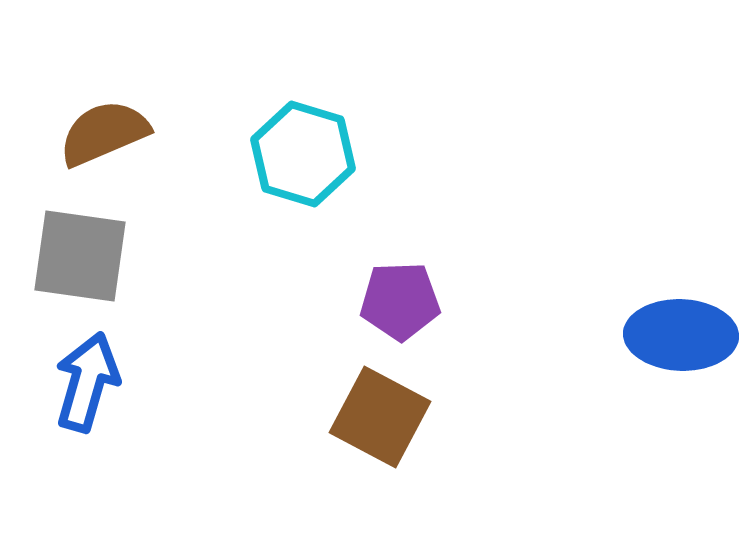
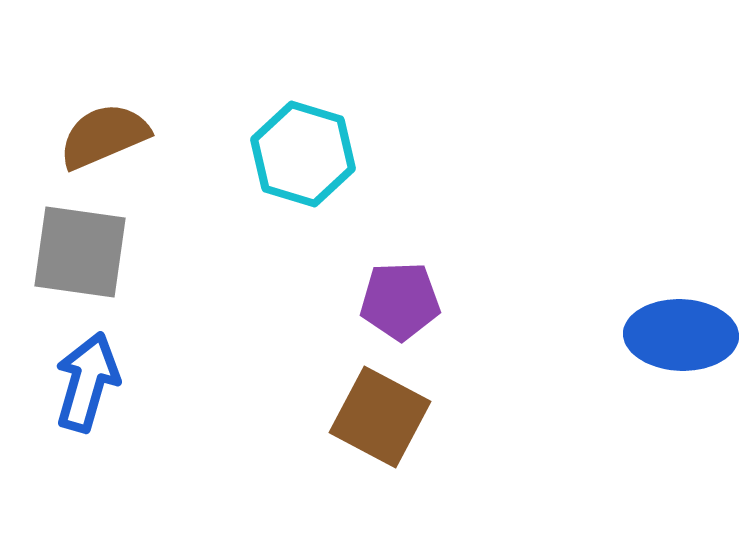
brown semicircle: moved 3 px down
gray square: moved 4 px up
